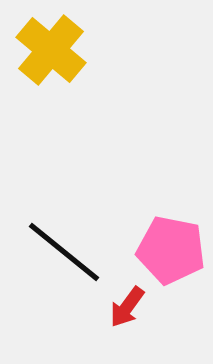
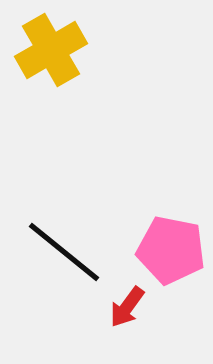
yellow cross: rotated 20 degrees clockwise
